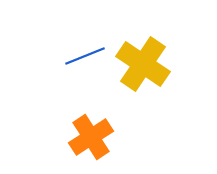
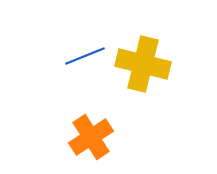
yellow cross: rotated 20 degrees counterclockwise
